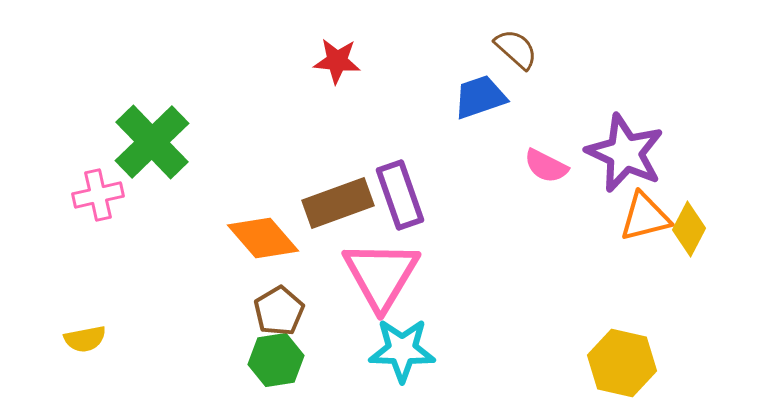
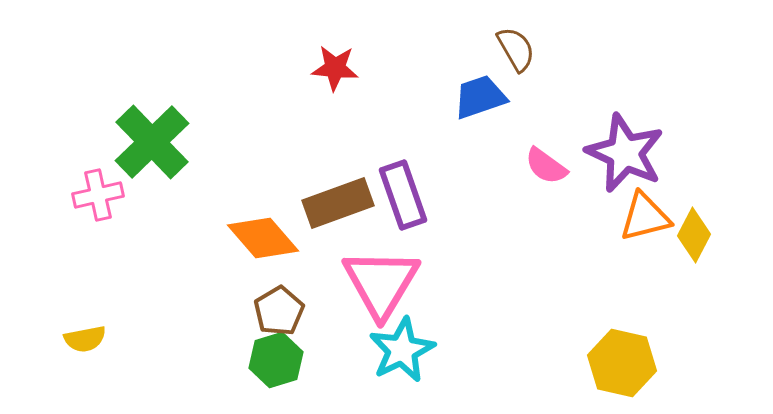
brown semicircle: rotated 18 degrees clockwise
red star: moved 2 px left, 7 px down
pink semicircle: rotated 9 degrees clockwise
purple rectangle: moved 3 px right
yellow diamond: moved 5 px right, 6 px down
pink triangle: moved 8 px down
cyan star: rotated 28 degrees counterclockwise
green hexagon: rotated 8 degrees counterclockwise
